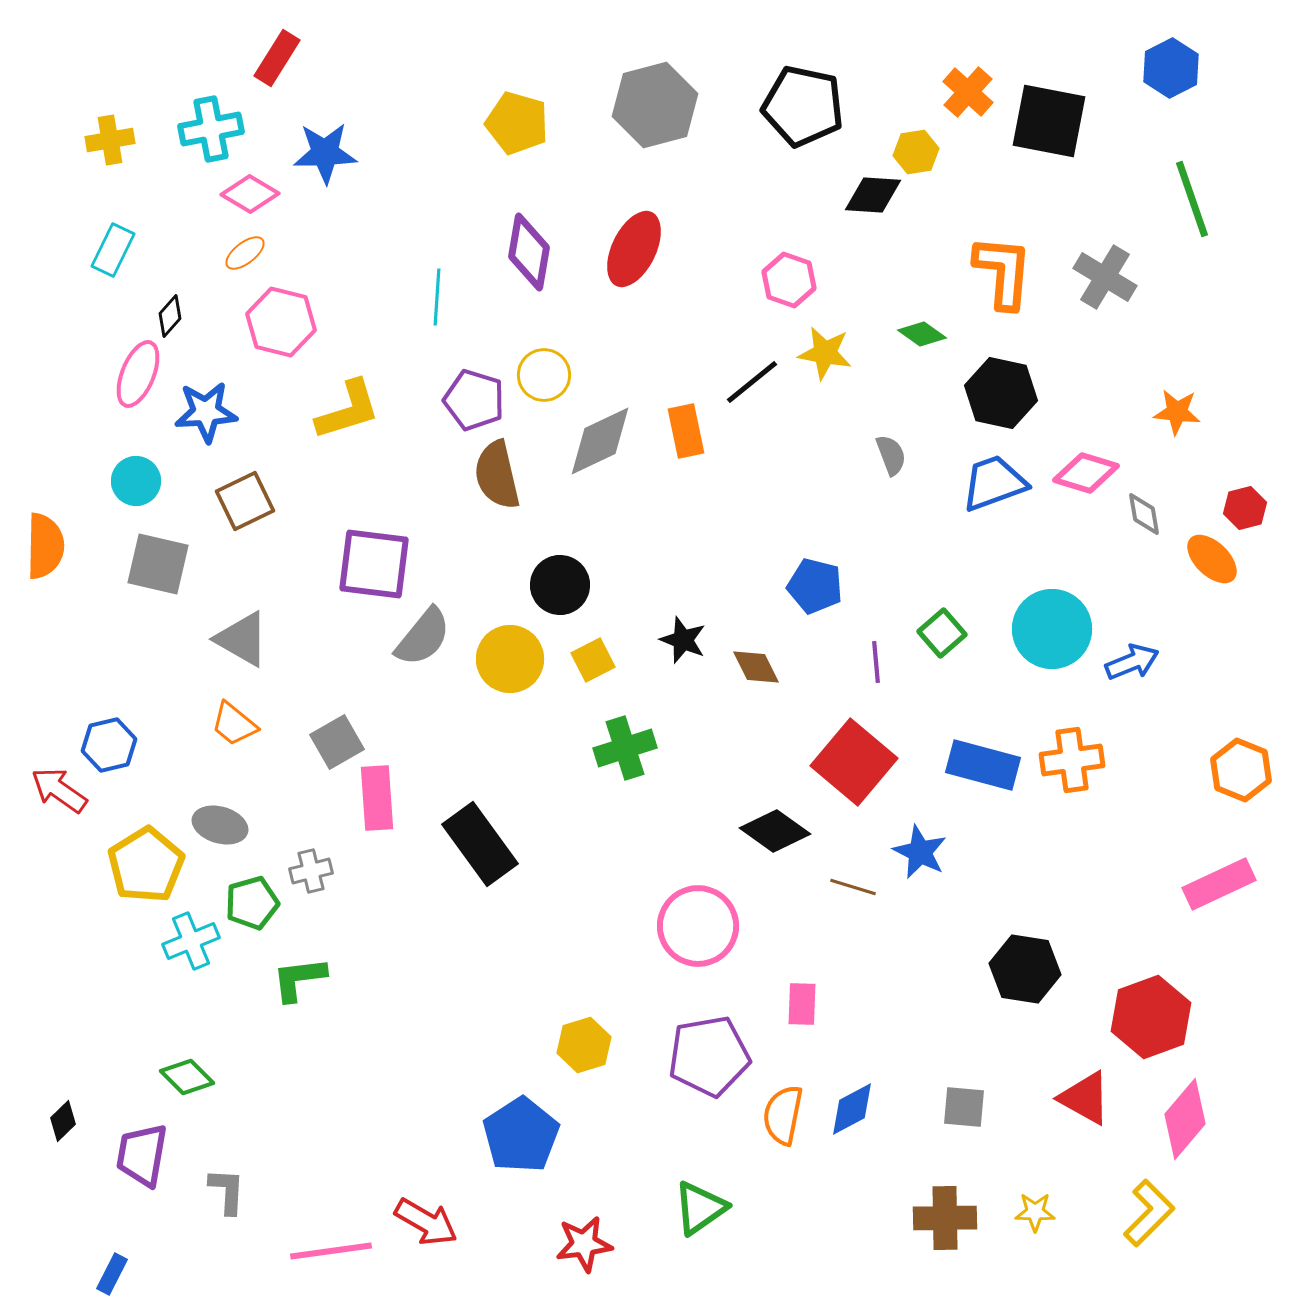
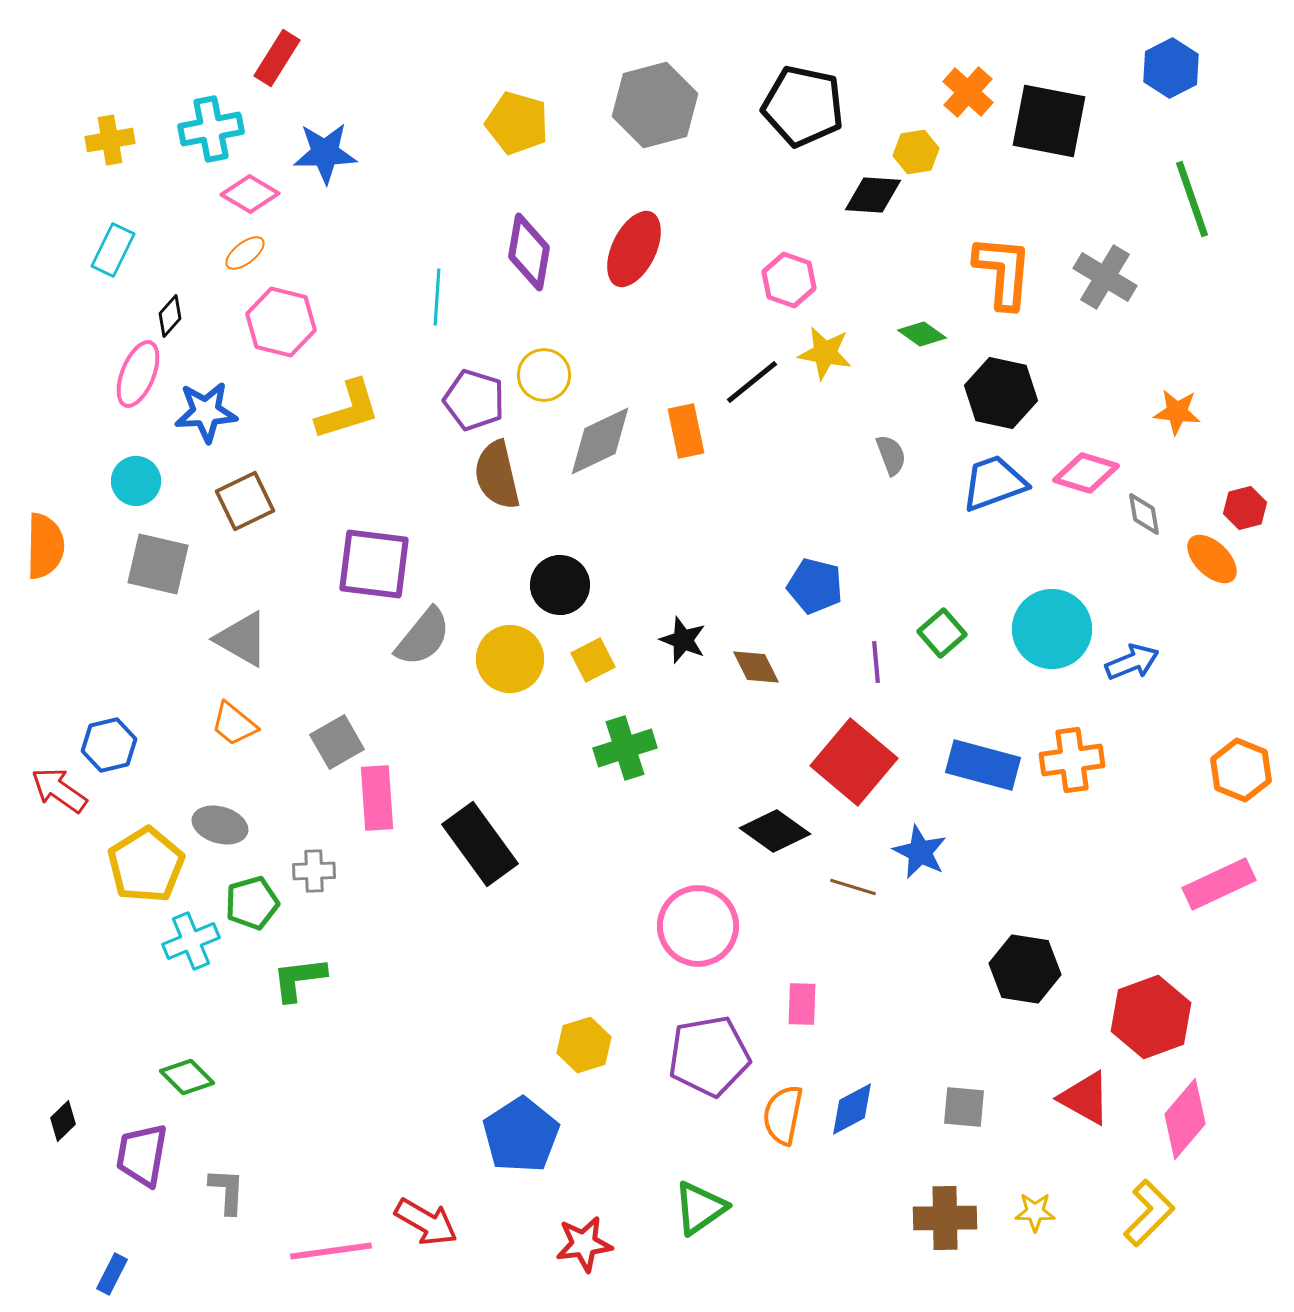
gray cross at (311, 871): moved 3 px right; rotated 12 degrees clockwise
